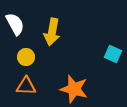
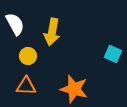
yellow circle: moved 2 px right, 1 px up
